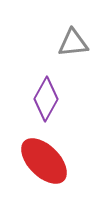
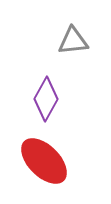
gray triangle: moved 2 px up
